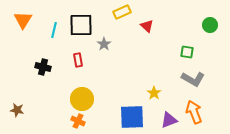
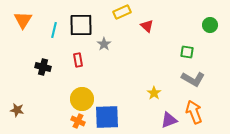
blue square: moved 25 px left
